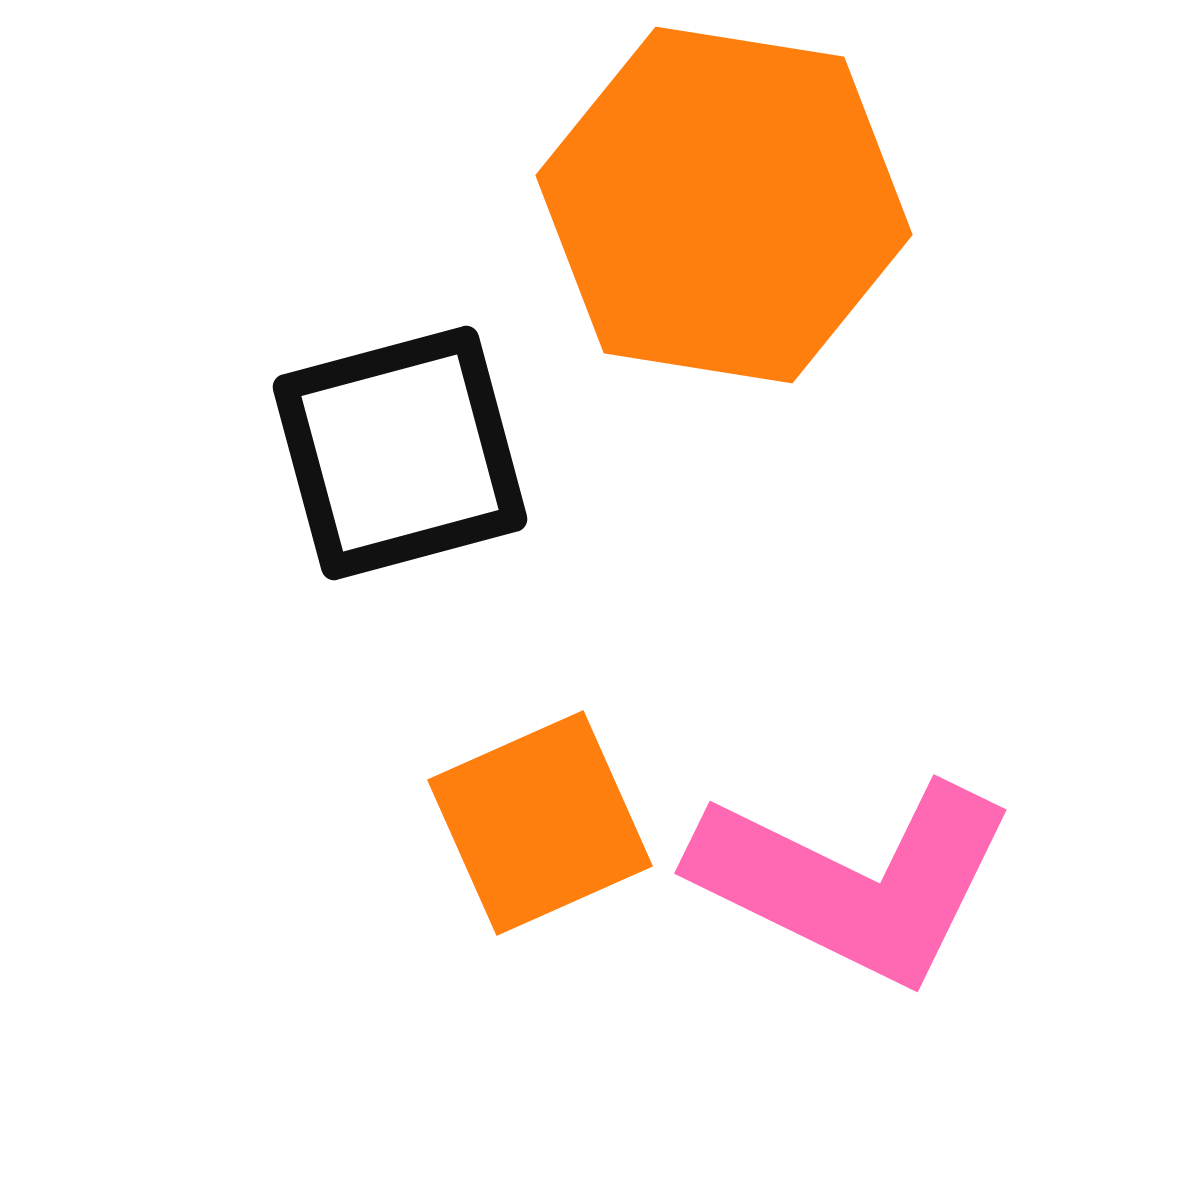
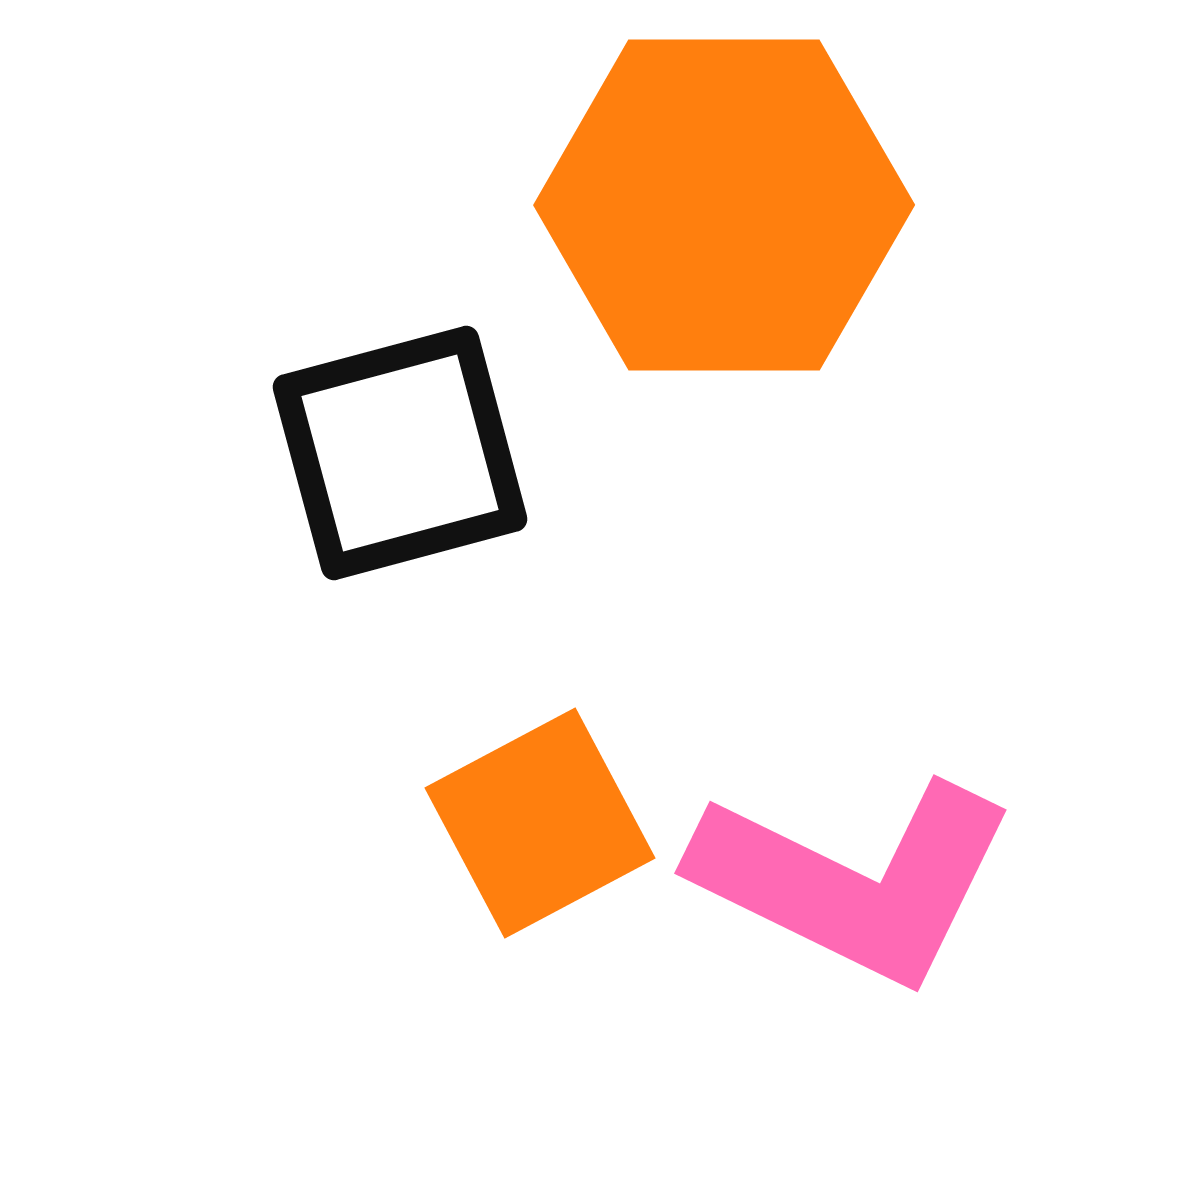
orange hexagon: rotated 9 degrees counterclockwise
orange square: rotated 4 degrees counterclockwise
